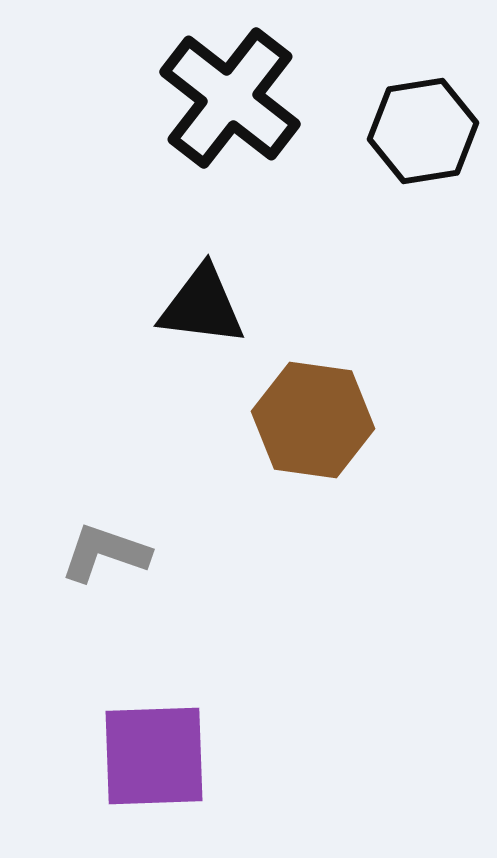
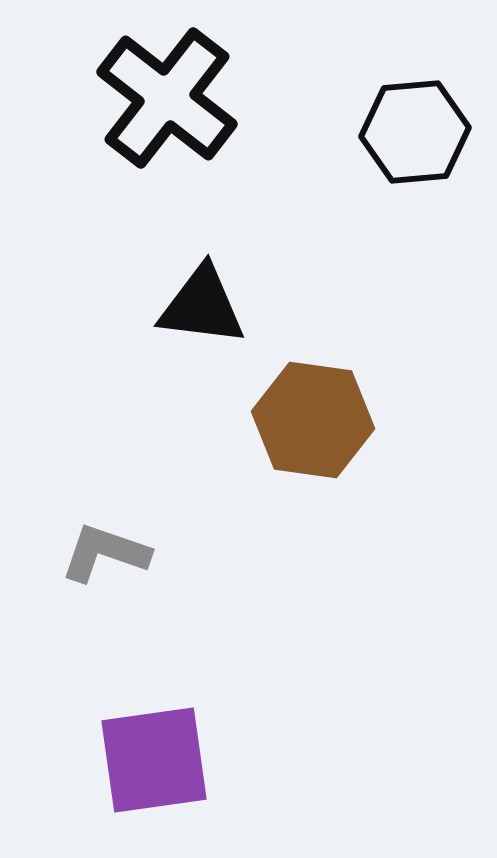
black cross: moved 63 px left
black hexagon: moved 8 px left, 1 px down; rotated 4 degrees clockwise
purple square: moved 4 px down; rotated 6 degrees counterclockwise
